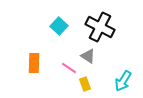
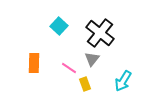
black cross: moved 6 px down; rotated 12 degrees clockwise
gray triangle: moved 4 px right, 3 px down; rotated 35 degrees clockwise
